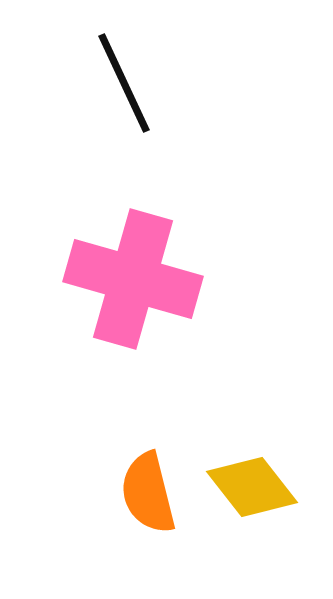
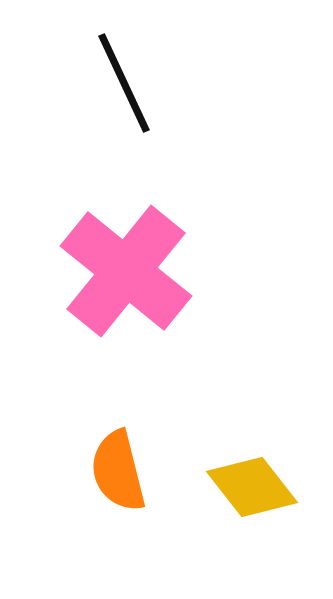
pink cross: moved 7 px left, 8 px up; rotated 23 degrees clockwise
orange semicircle: moved 30 px left, 22 px up
